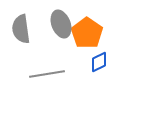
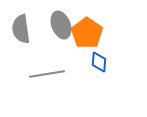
gray ellipse: moved 1 px down
blue diamond: rotated 60 degrees counterclockwise
